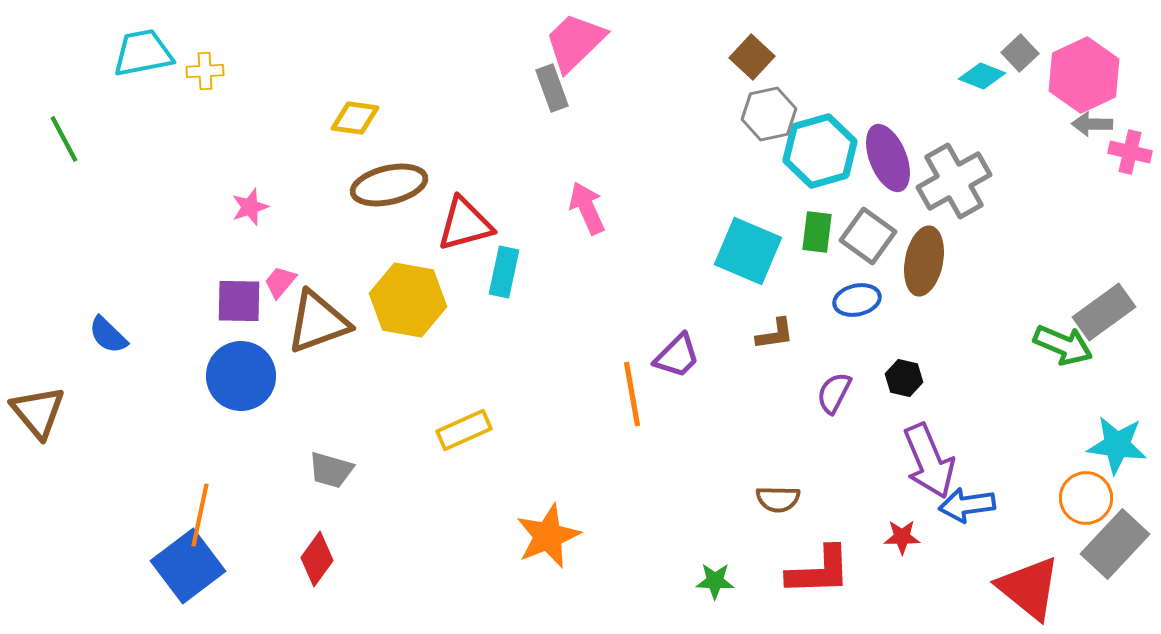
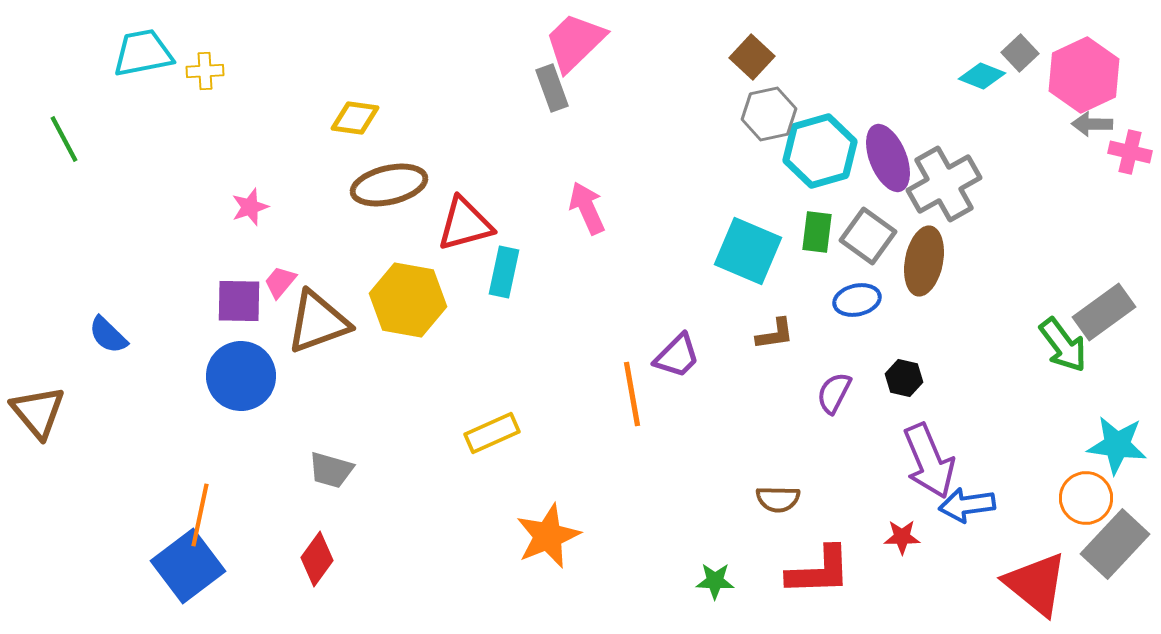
gray cross at (954, 181): moved 10 px left, 3 px down
green arrow at (1063, 345): rotated 30 degrees clockwise
yellow rectangle at (464, 430): moved 28 px right, 3 px down
red triangle at (1029, 588): moved 7 px right, 4 px up
